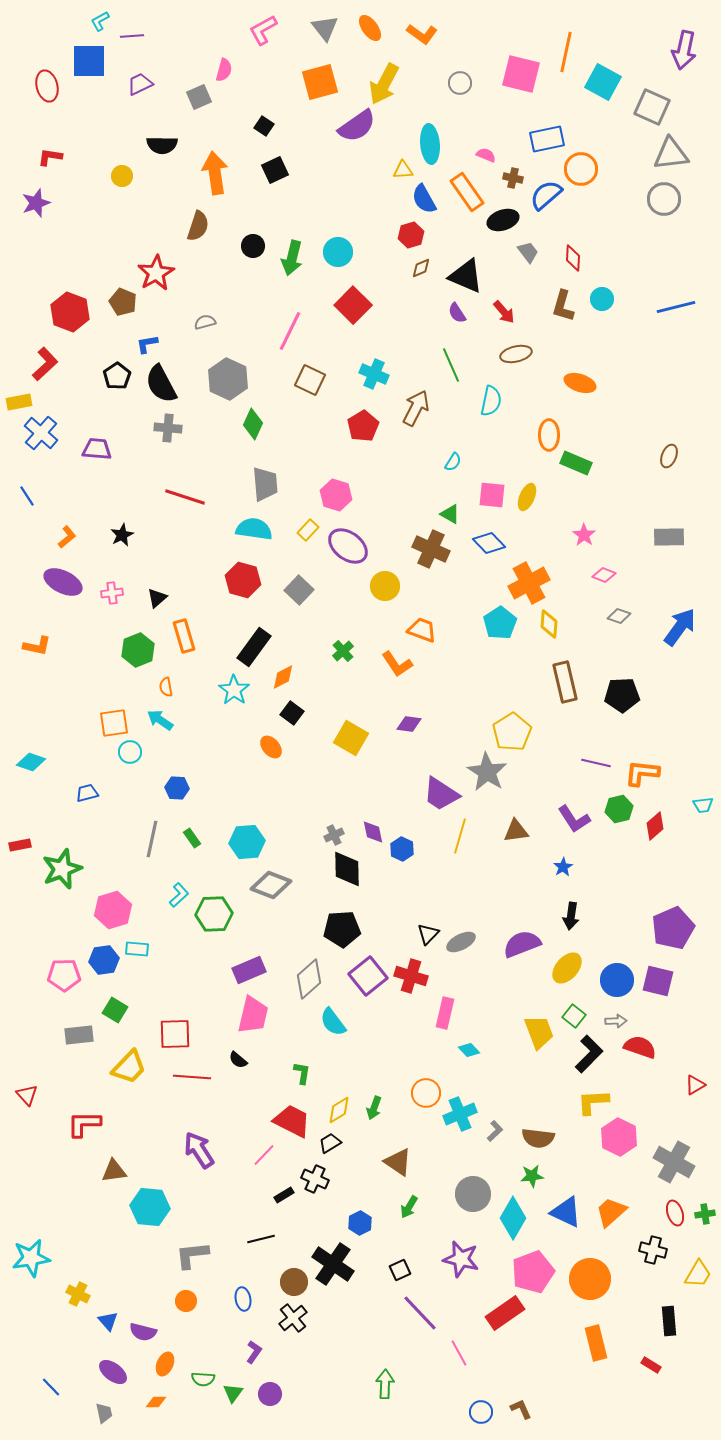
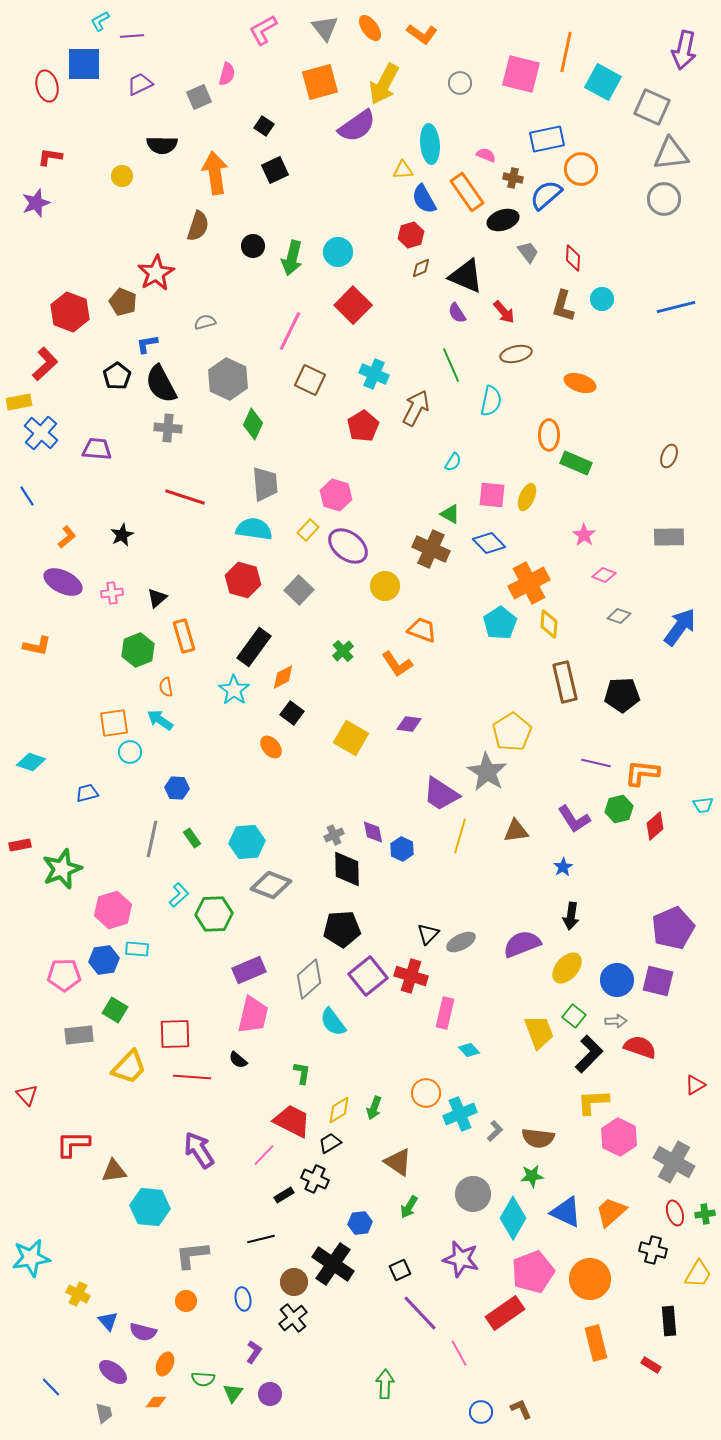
blue square at (89, 61): moved 5 px left, 3 px down
pink semicircle at (224, 70): moved 3 px right, 4 px down
red L-shape at (84, 1124): moved 11 px left, 20 px down
blue hexagon at (360, 1223): rotated 20 degrees clockwise
